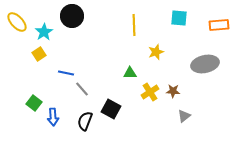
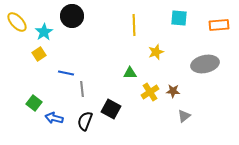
gray line: rotated 35 degrees clockwise
blue arrow: moved 1 px right, 1 px down; rotated 108 degrees clockwise
